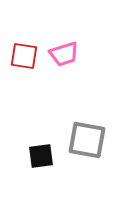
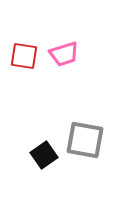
gray square: moved 2 px left
black square: moved 3 px right, 1 px up; rotated 28 degrees counterclockwise
